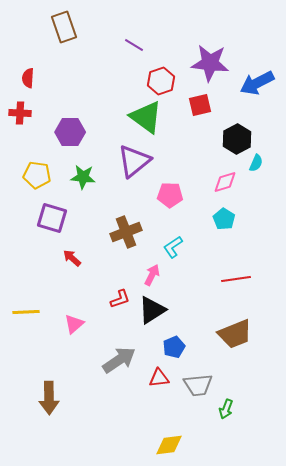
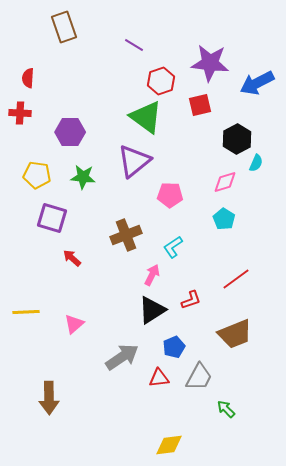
brown cross: moved 3 px down
red line: rotated 28 degrees counterclockwise
red L-shape: moved 71 px right, 1 px down
gray arrow: moved 3 px right, 3 px up
gray trapezoid: moved 1 px right, 8 px up; rotated 56 degrees counterclockwise
green arrow: rotated 114 degrees clockwise
